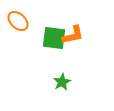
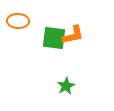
orange ellipse: rotated 40 degrees counterclockwise
green star: moved 4 px right, 4 px down
